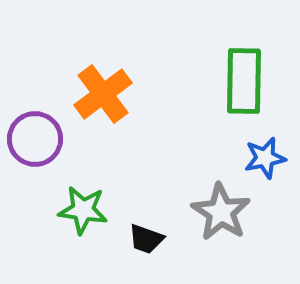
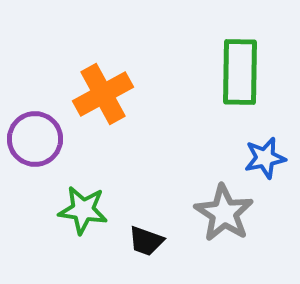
green rectangle: moved 4 px left, 9 px up
orange cross: rotated 8 degrees clockwise
gray star: moved 3 px right, 1 px down
black trapezoid: moved 2 px down
